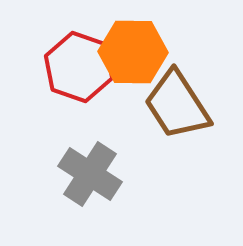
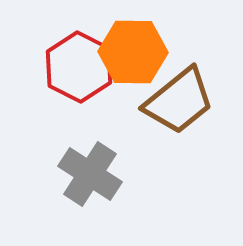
red hexagon: rotated 8 degrees clockwise
brown trapezoid: moved 2 px right, 4 px up; rotated 96 degrees counterclockwise
